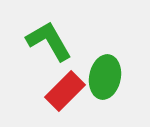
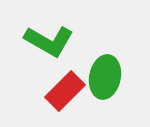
green L-shape: rotated 150 degrees clockwise
